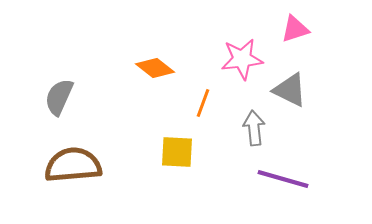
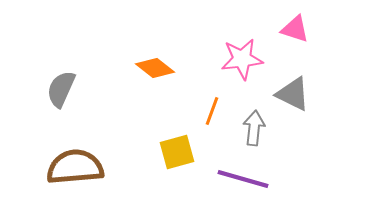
pink triangle: rotated 36 degrees clockwise
gray triangle: moved 3 px right, 4 px down
gray semicircle: moved 2 px right, 8 px up
orange line: moved 9 px right, 8 px down
gray arrow: rotated 12 degrees clockwise
yellow square: rotated 18 degrees counterclockwise
brown semicircle: moved 2 px right, 2 px down
purple line: moved 40 px left
